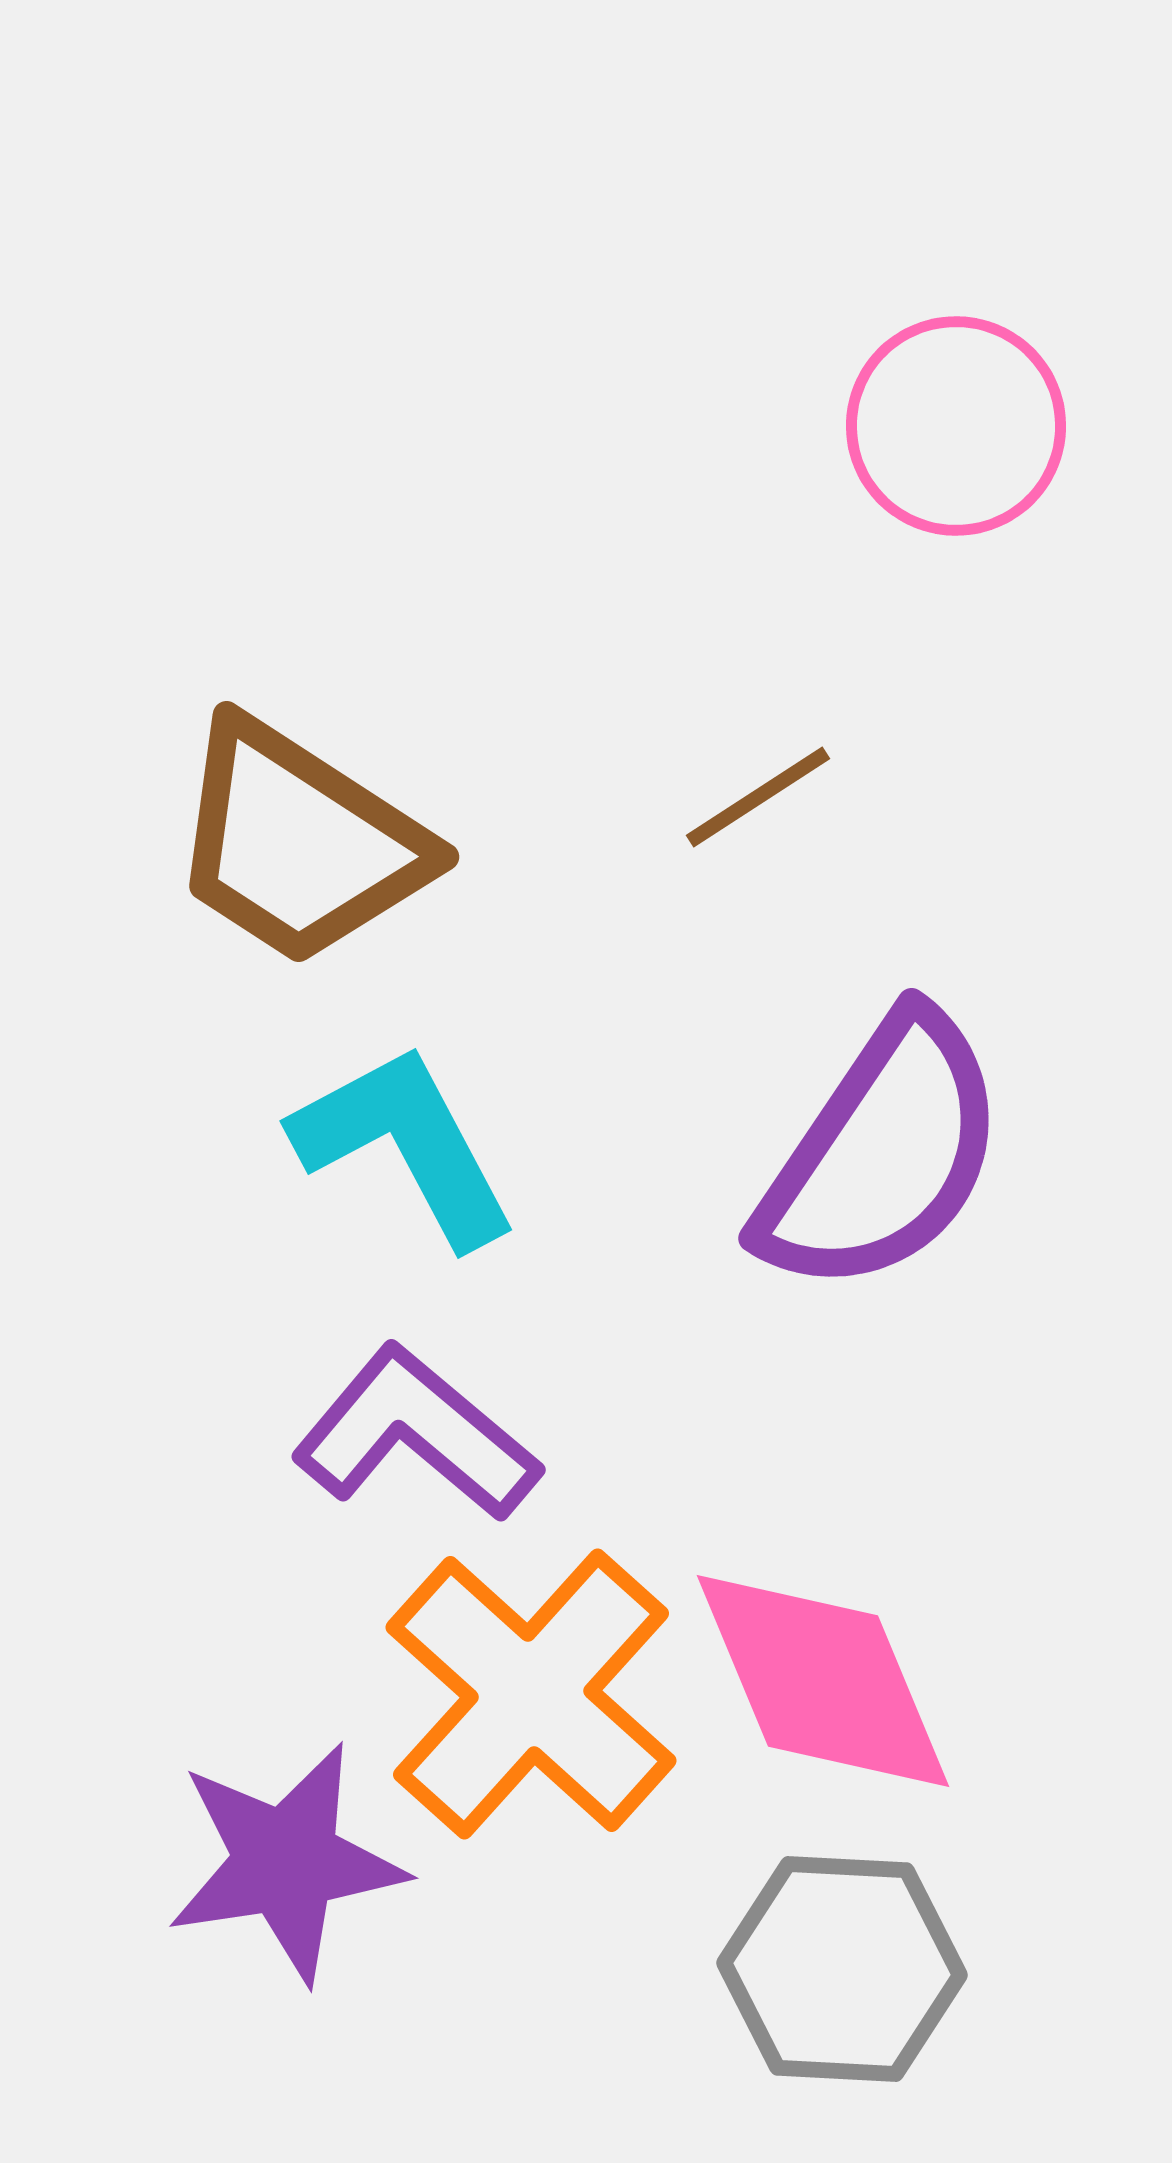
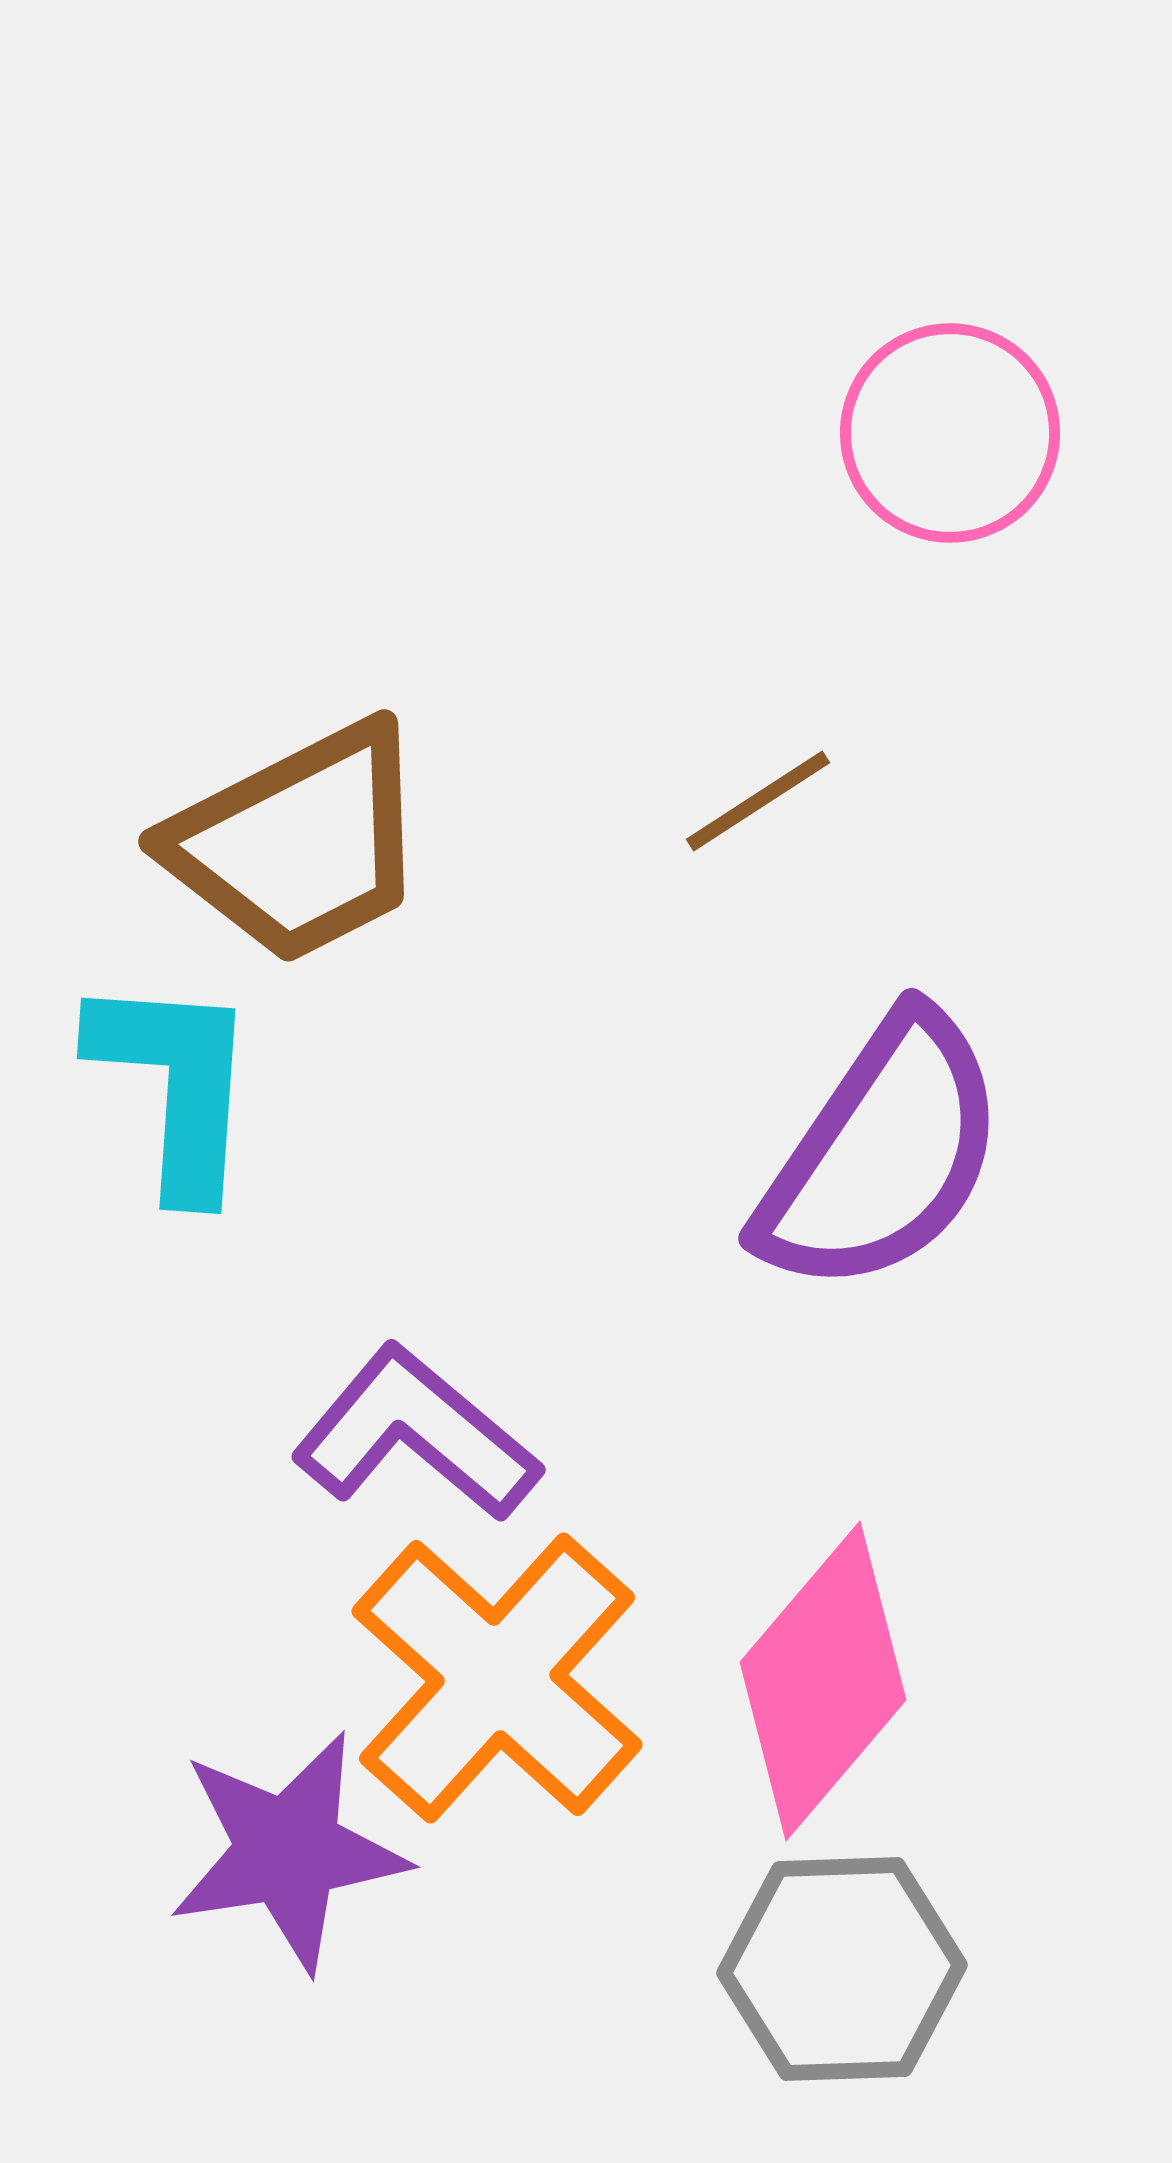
pink circle: moved 6 px left, 7 px down
brown line: moved 4 px down
brown trapezoid: rotated 60 degrees counterclockwise
cyan L-shape: moved 230 px left, 60 px up; rotated 32 degrees clockwise
pink diamond: rotated 63 degrees clockwise
orange cross: moved 34 px left, 16 px up
purple star: moved 2 px right, 11 px up
gray hexagon: rotated 5 degrees counterclockwise
